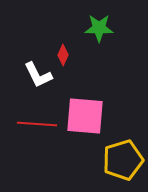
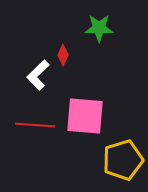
white L-shape: rotated 72 degrees clockwise
red line: moved 2 px left, 1 px down
